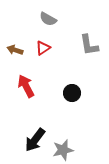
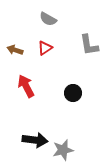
red triangle: moved 2 px right
black circle: moved 1 px right
black arrow: rotated 120 degrees counterclockwise
